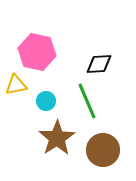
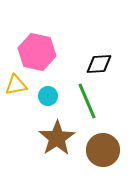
cyan circle: moved 2 px right, 5 px up
